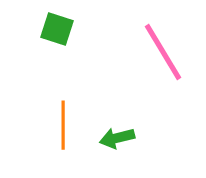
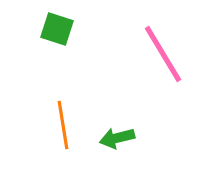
pink line: moved 2 px down
orange line: rotated 9 degrees counterclockwise
